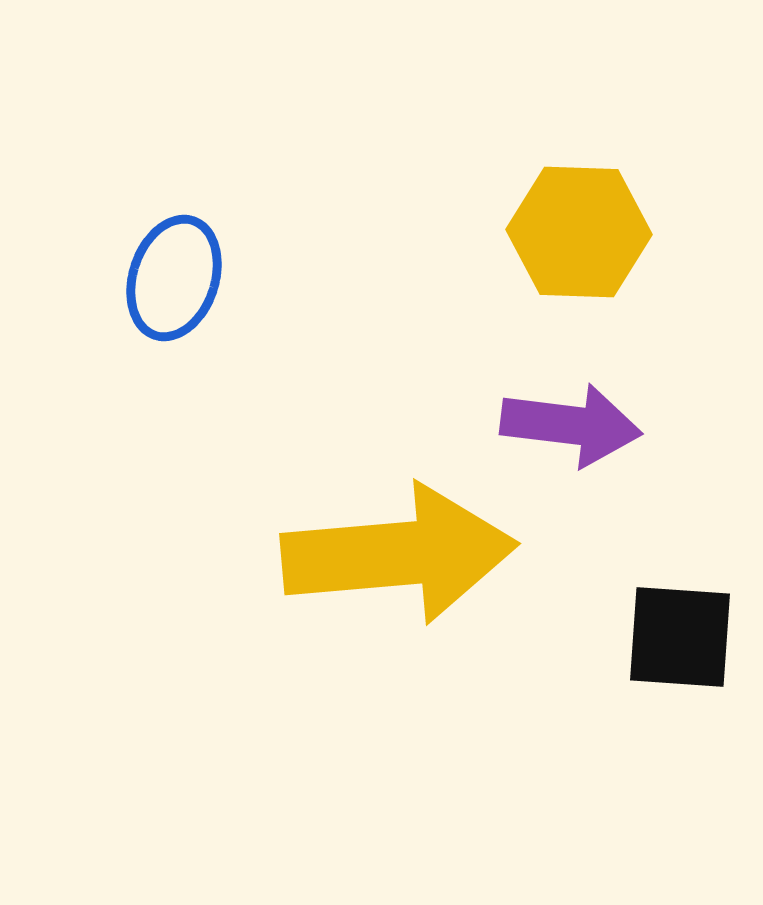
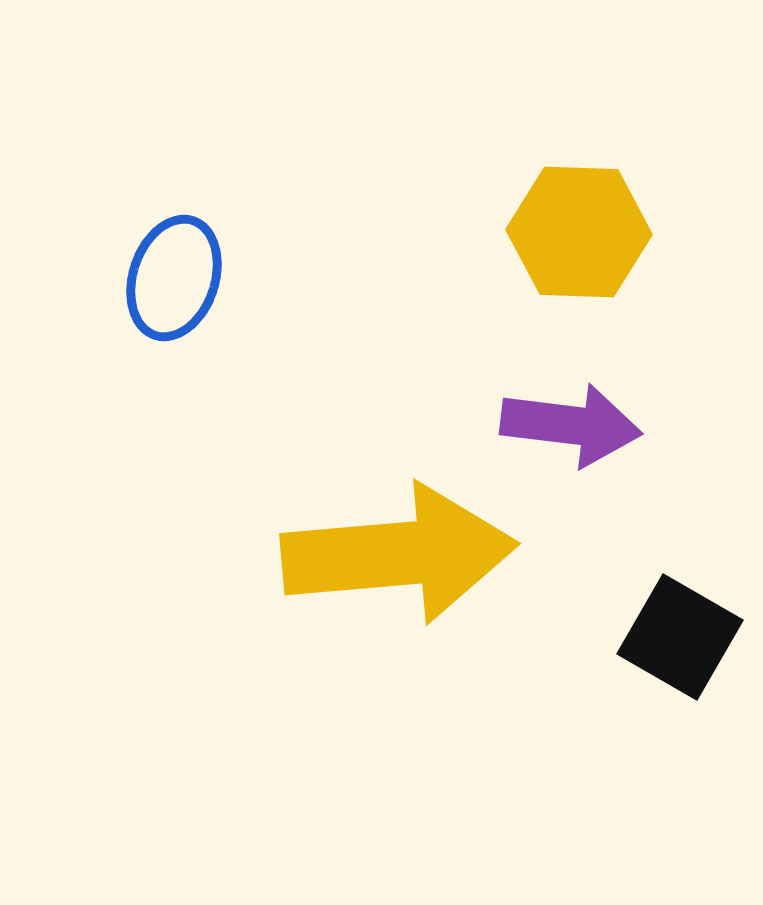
black square: rotated 26 degrees clockwise
